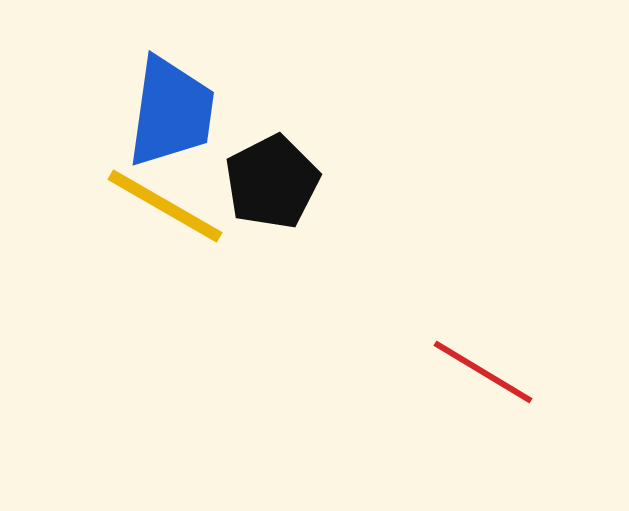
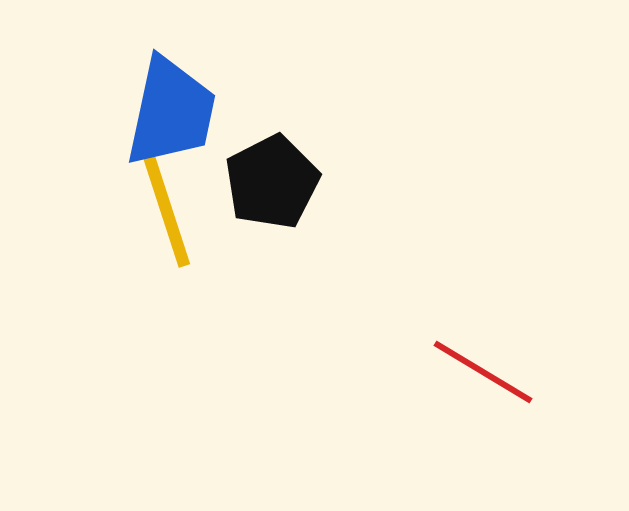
blue trapezoid: rotated 4 degrees clockwise
yellow line: rotated 42 degrees clockwise
